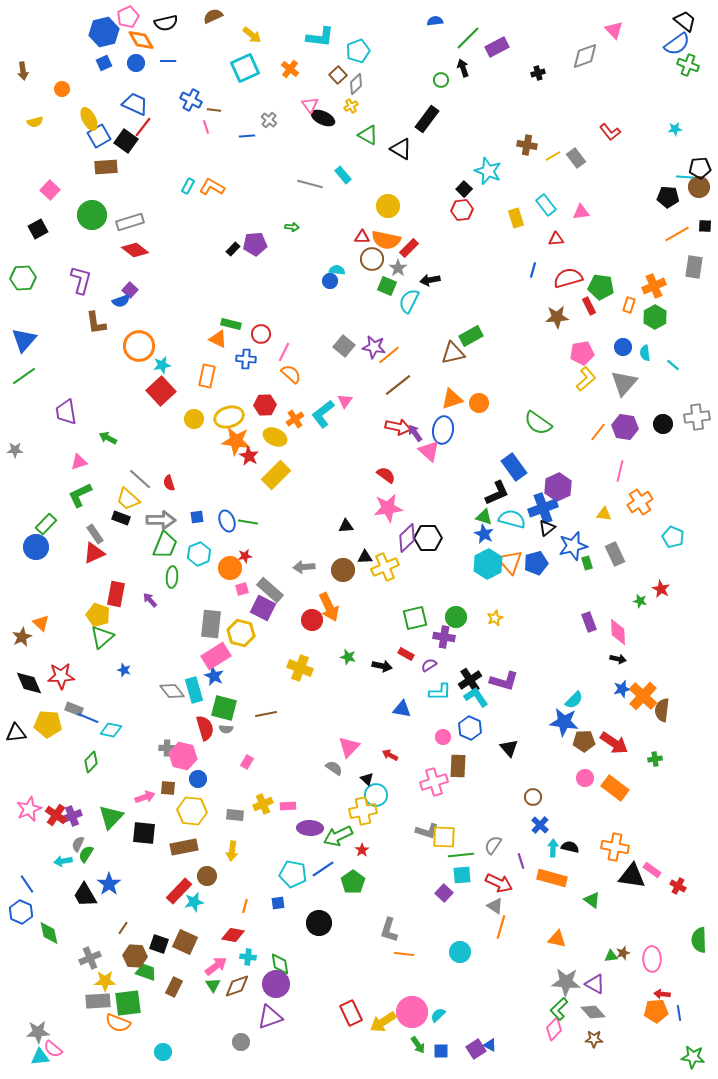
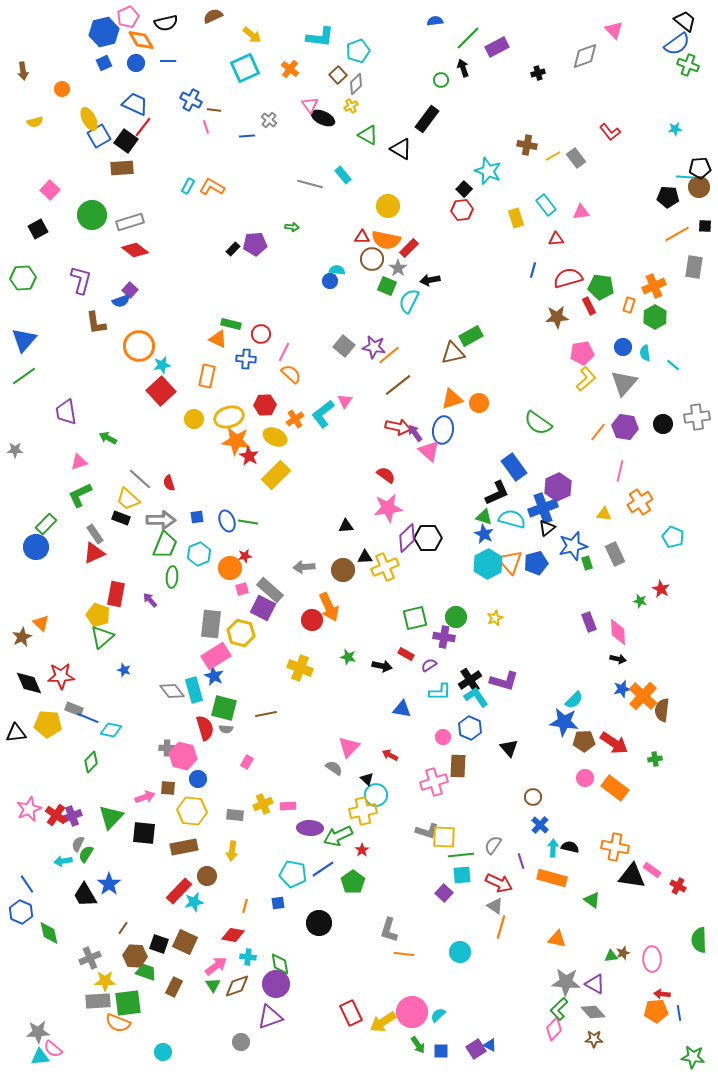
brown rectangle at (106, 167): moved 16 px right, 1 px down
